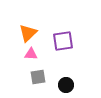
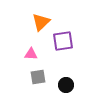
orange triangle: moved 13 px right, 11 px up
